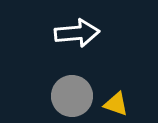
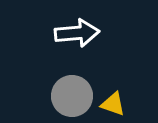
yellow triangle: moved 3 px left
